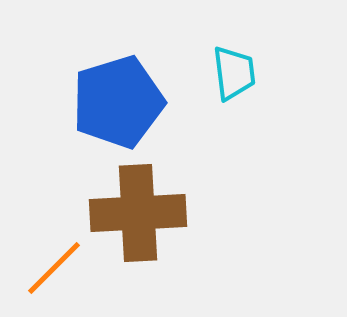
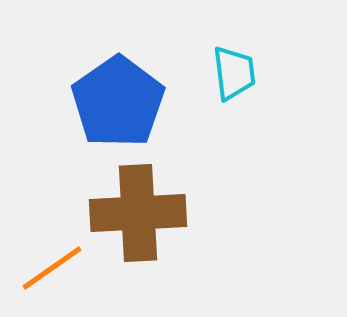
blue pentagon: rotated 18 degrees counterclockwise
orange line: moved 2 px left; rotated 10 degrees clockwise
